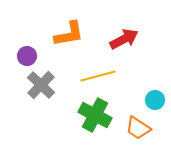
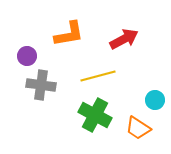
gray cross: rotated 36 degrees counterclockwise
